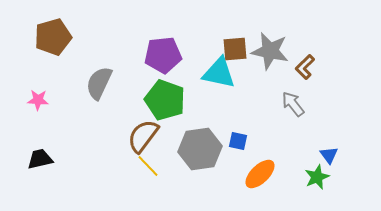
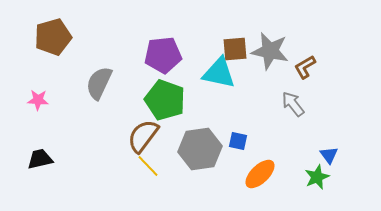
brown L-shape: rotated 15 degrees clockwise
